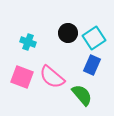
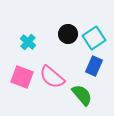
black circle: moved 1 px down
cyan cross: rotated 21 degrees clockwise
blue rectangle: moved 2 px right, 1 px down
